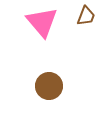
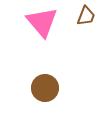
brown circle: moved 4 px left, 2 px down
